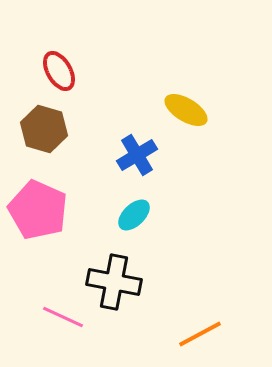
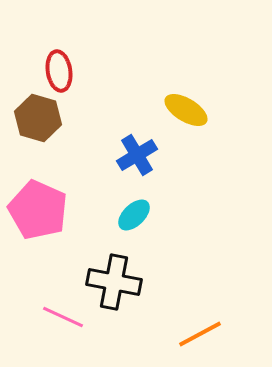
red ellipse: rotated 21 degrees clockwise
brown hexagon: moved 6 px left, 11 px up
